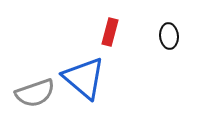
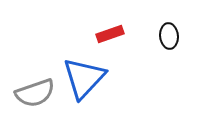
red rectangle: moved 2 px down; rotated 56 degrees clockwise
blue triangle: rotated 33 degrees clockwise
